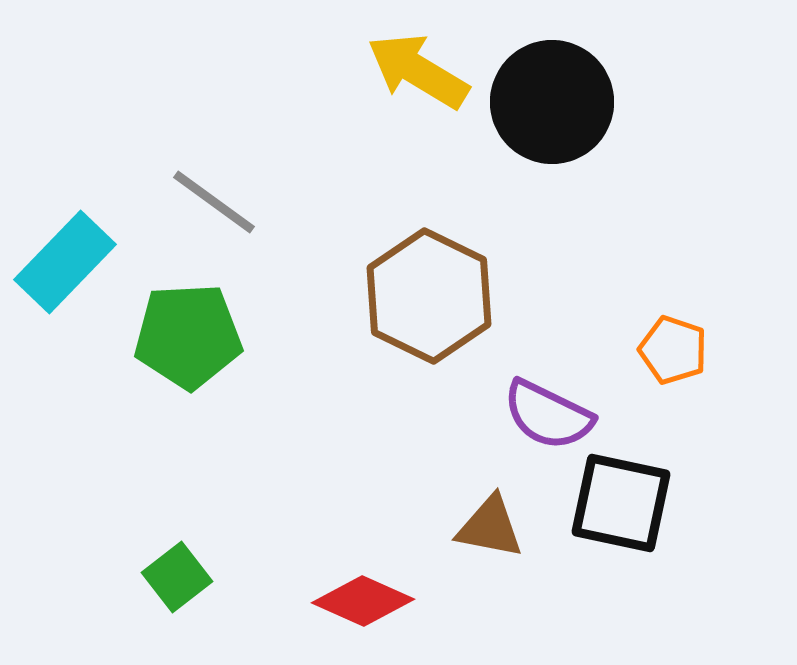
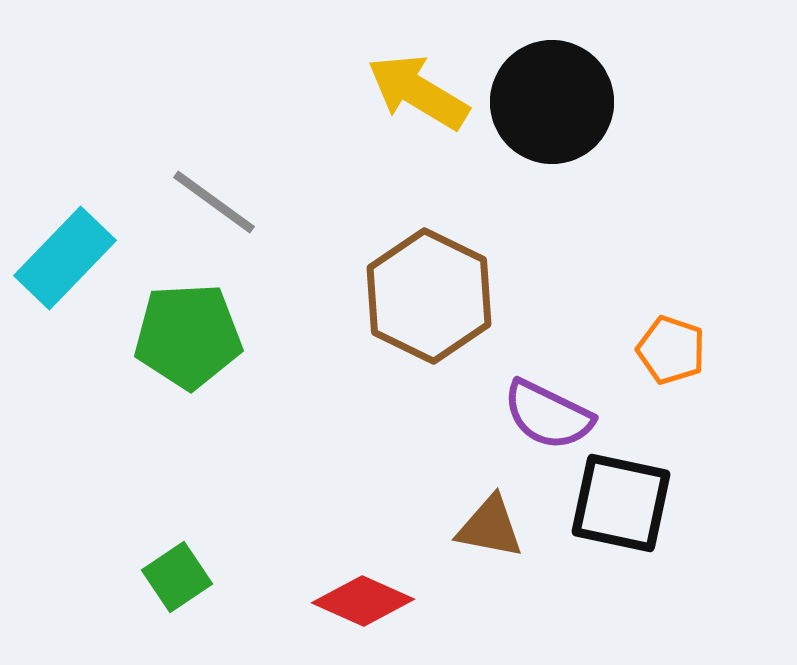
yellow arrow: moved 21 px down
cyan rectangle: moved 4 px up
orange pentagon: moved 2 px left
green square: rotated 4 degrees clockwise
